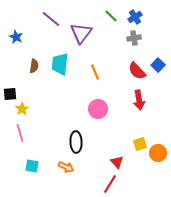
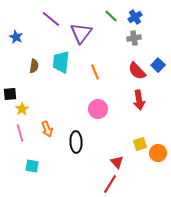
cyan trapezoid: moved 1 px right, 2 px up
orange arrow: moved 19 px left, 38 px up; rotated 42 degrees clockwise
